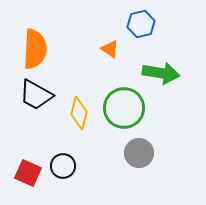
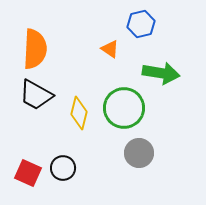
black circle: moved 2 px down
